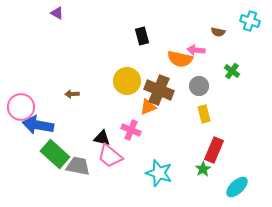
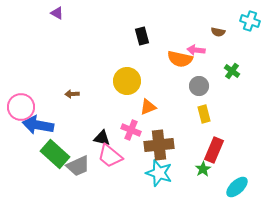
brown cross: moved 55 px down; rotated 28 degrees counterclockwise
gray trapezoid: rotated 145 degrees clockwise
